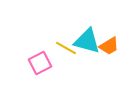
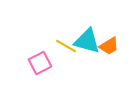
yellow line: moved 2 px up
